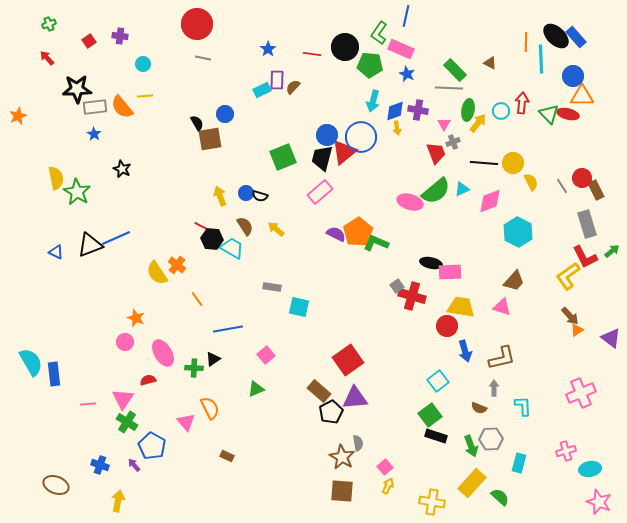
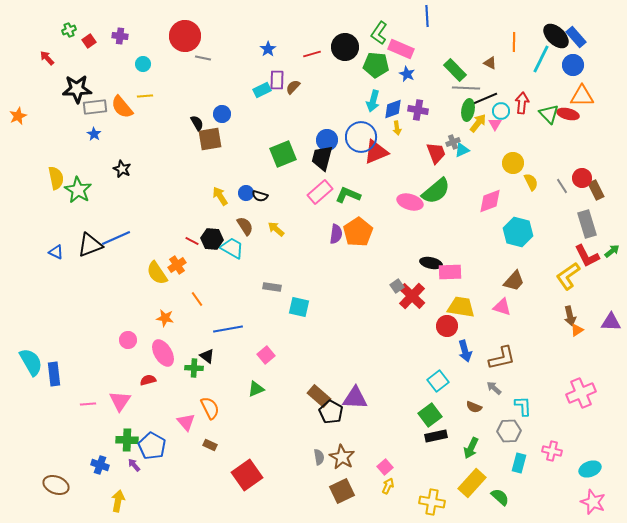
blue line at (406, 16): moved 21 px right; rotated 15 degrees counterclockwise
green cross at (49, 24): moved 20 px right, 6 px down
red circle at (197, 24): moved 12 px left, 12 px down
orange line at (526, 42): moved 12 px left
red line at (312, 54): rotated 24 degrees counterclockwise
cyan line at (541, 59): rotated 28 degrees clockwise
green pentagon at (370, 65): moved 6 px right
blue circle at (573, 76): moved 11 px up
gray line at (449, 88): moved 17 px right
blue diamond at (395, 111): moved 2 px left, 2 px up
blue circle at (225, 114): moved 3 px left
pink triangle at (444, 124): moved 51 px right
blue circle at (327, 135): moved 5 px down
red triangle at (344, 152): moved 32 px right; rotated 16 degrees clockwise
green square at (283, 157): moved 3 px up
black line at (484, 163): moved 64 px up; rotated 28 degrees counterclockwise
cyan triangle at (462, 189): moved 39 px up
green star at (77, 192): moved 1 px right, 2 px up
yellow arrow at (220, 196): rotated 12 degrees counterclockwise
red line at (201, 226): moved 9 px left, 15 px down
cyan hexagon at (518, 232): rotated 12 degrees counterclockwise
purple semicircle at (336, 234): rotated 72 degrees clockwise
green L-shape at (376, 243): moved 28 px left, 48 px up
red L-shape at (585, 257): moved 2 px right, 1 px up
orange cross at (177, 265): rotated 18 degrees clockwise
red cross at (412, 296): rotated 28 degrees clockwise
brown arrow at (570, 316): rotated 30 degrees clockwise
orange star at (136, 318): moved 29 px right; rotated 12 degrees counterclockwise
purple triangle at (611, 338): moved 16 px up; rotated 35 degrees counterclockwise
pink circle at (125, 342): moved 3 px right, 2 px up
black triangle at (213, 359): moved 6 px left, 3 px up; rotated 49 degrees counterclockwise
red square at (348, 360): moved 101 px left, 115 px down
gray arrow at (494, 388): rotated 49 degrees counterclockwise
brown rectangle at (319, 391): moved 5 px down
purple triangle at (355, 398): rotated 8 degrees clockwise
pink triangle at (123, 399): moved 3 px left, 2 px down
brown semicircle at (479, 408): moved 5 px left, 1 px up
black pentagon at (331, 412): rotated 15 degrees counterclockwise
green cross at (127, 422): moved 18 px down; rotated 30 degrees counterclockwise
black rectangle at (436, 436): rotated 30 degrees counterclockwise
gray hexagon at (491, 439): moved 18 px right, 8 px up
gray semicircle at (358, 443): moved 39 px left, 14 px down
green arrow at (471, 446): moved 2 px down; rotated 45 degrees clockwise
pink cross at (566, 451): moved 14 px left; rotated 30 degrees clockwise
brown rectangle at (227, 456): moved 17 px left, 11 px up
cyan ellipse at (590, 469): rotated 10 degrees counterclockwise
brown square at (342, 491): rotated 30 degrees counterclockwise
pink star at (599, 502): moved 6 px left
